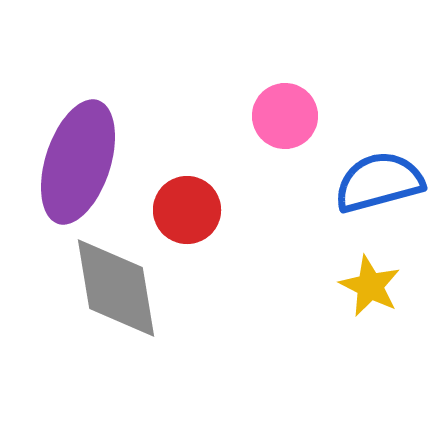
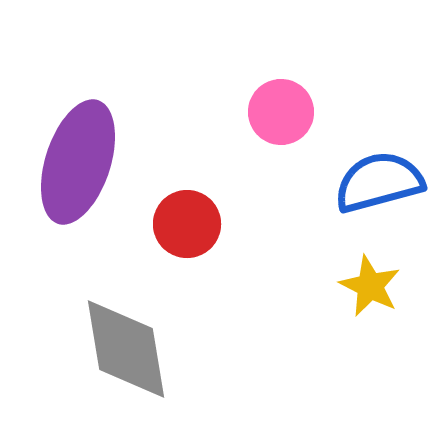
pink circle: moved 4 px left, 4 px up
red circle: moved 14 px down
gray diamond: moved 10 px right, 61 px down
